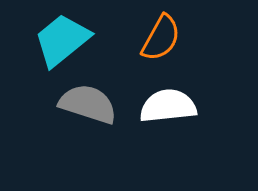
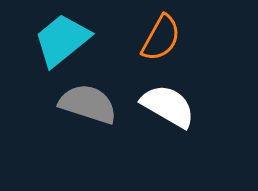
white semicircle: rotated 36 degrees clockwise
